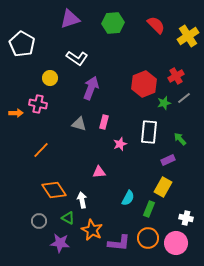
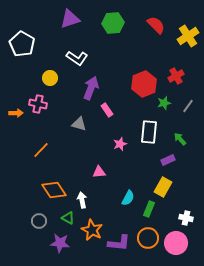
gray line: moved 4 px right, 8 px down; rotated 16 degrees counterclockwise
pink rectangle: moved 3 px right, 12 px up; rotated 48 degrees counterclockwise
